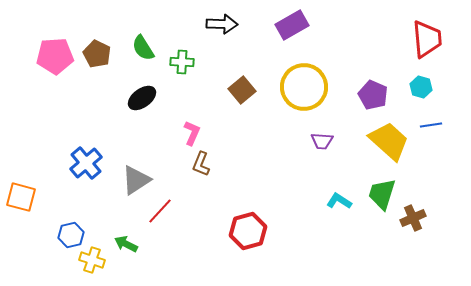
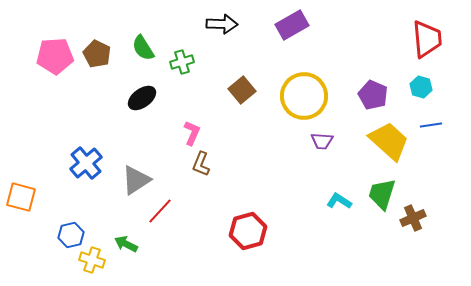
green cross: rotated 20 degrees counterclockwise
yellow circle: moved 9 px down
